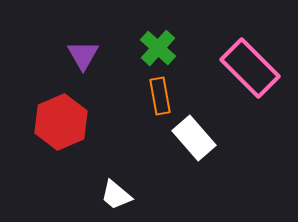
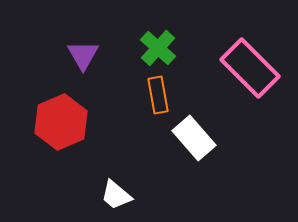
orange rectangle: moved 2 px left, 1 px up
